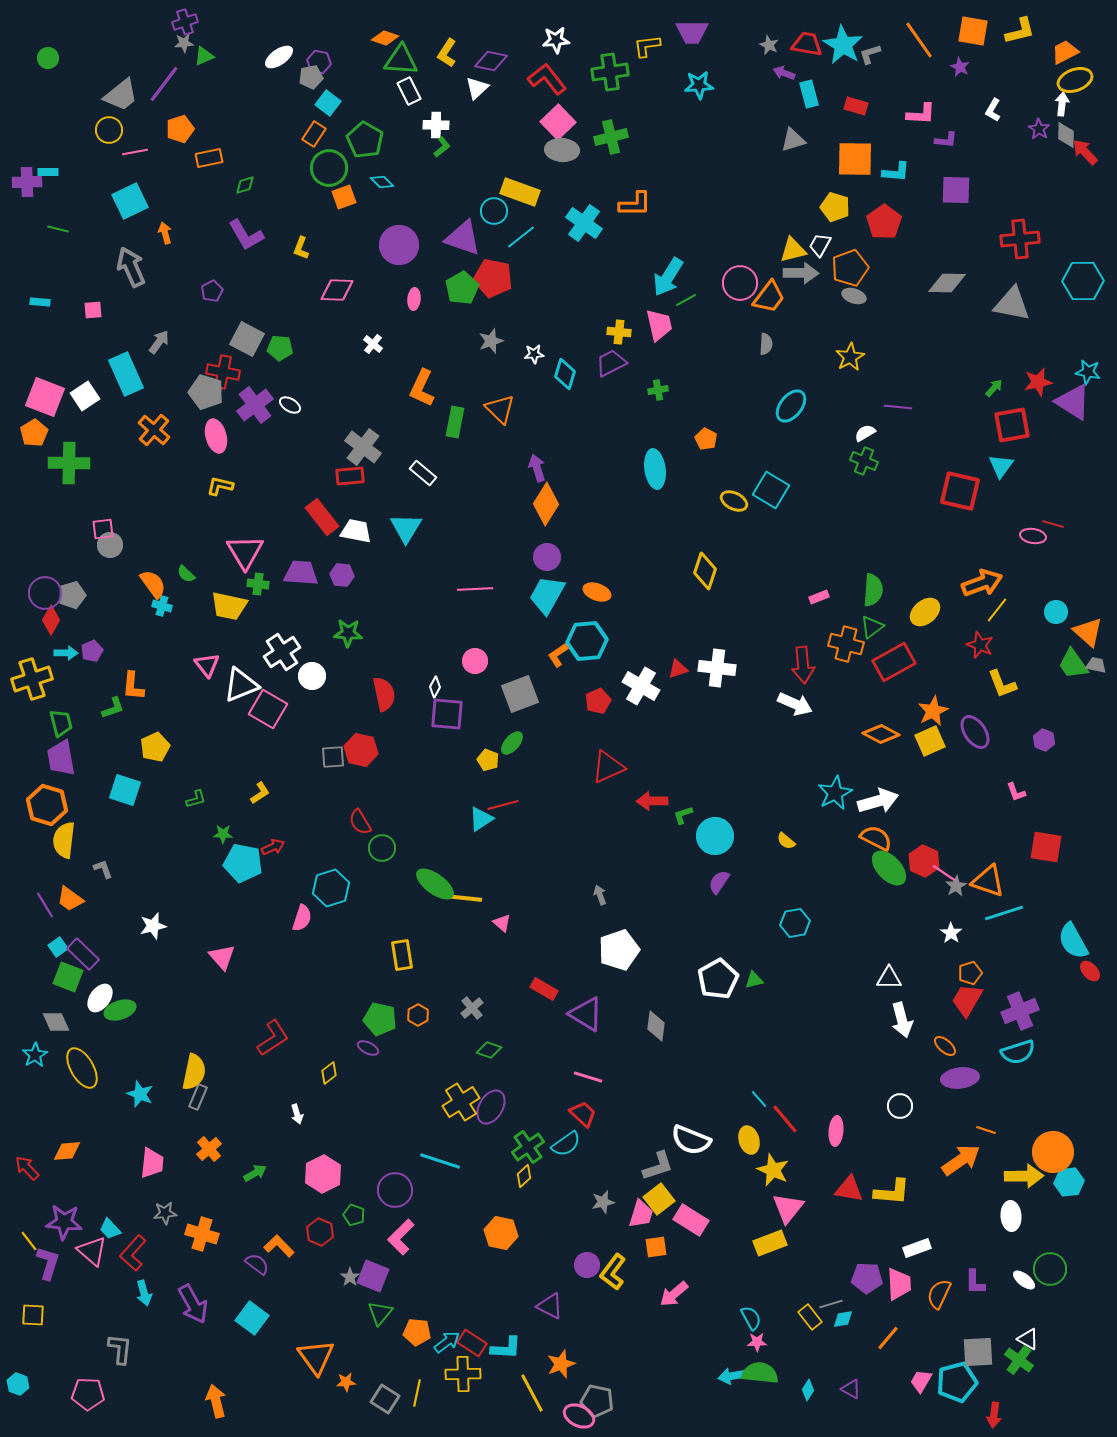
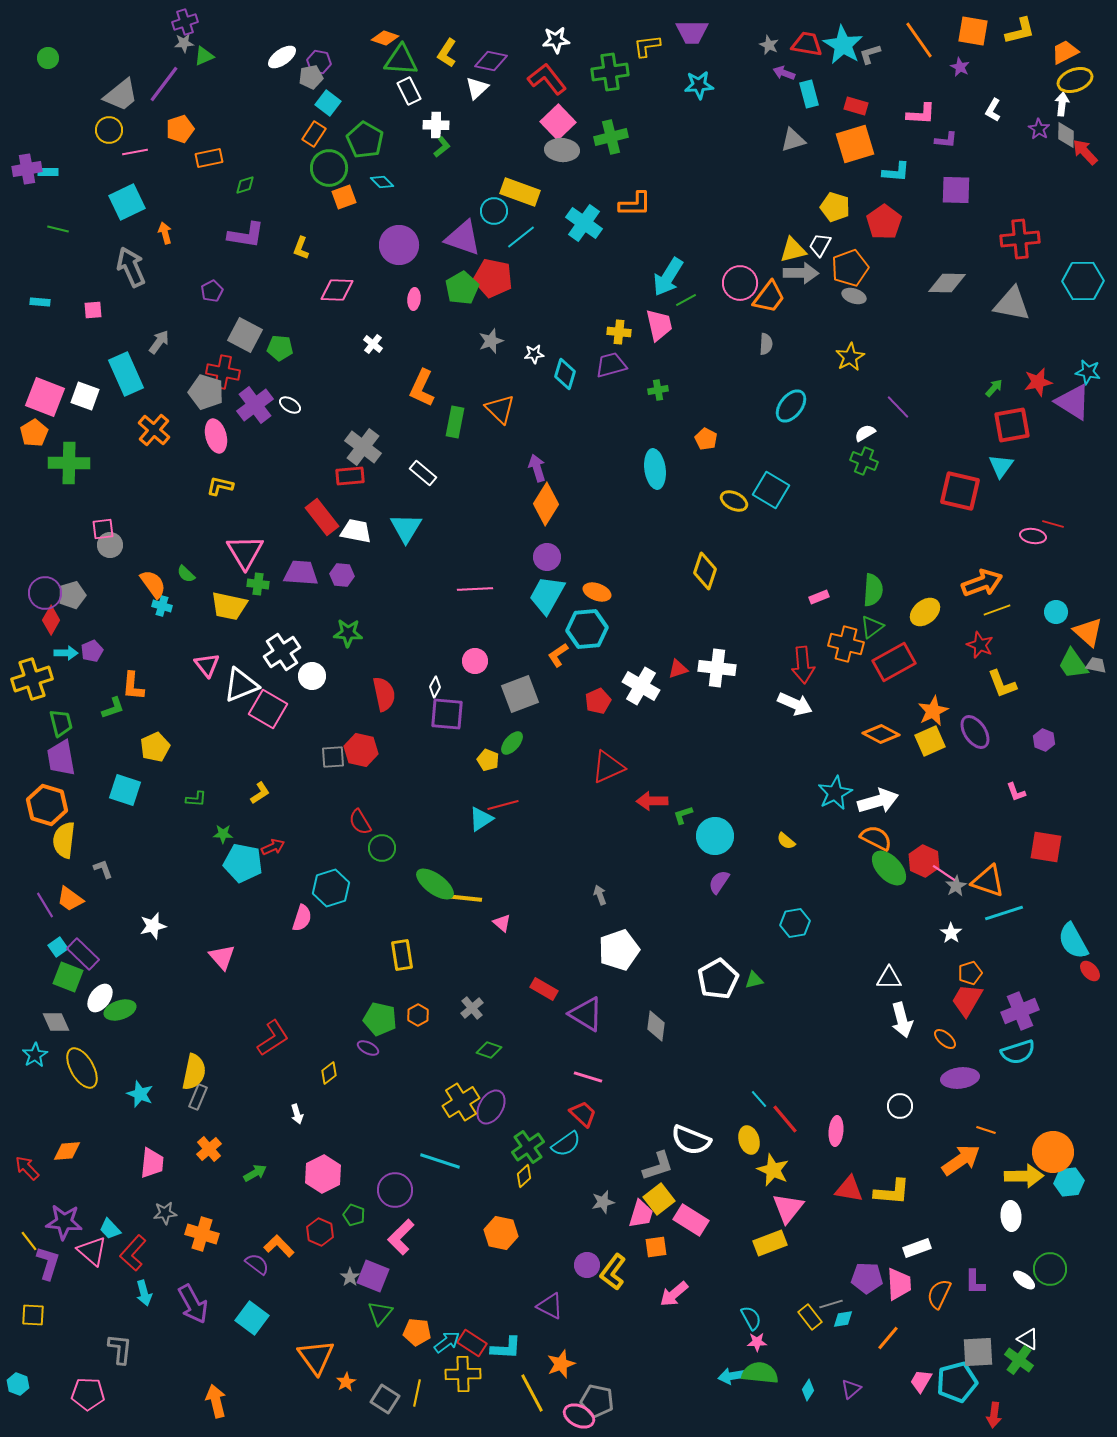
white ellipse at (279, 57): moved 3 px right
orange square at (855, 159): moved 15 px up; rotated 18 degrees counterclockwise
purple cross at (27, 182): moved 13 px up; rotated 8 degrees counterclockwise
cyan square at (130, 201): moved 3 px left, 1 px down
purple L-shape at (246, 235): rotated 51 degrees counterclockwise
gray square at (247, 339): moved 2 px left, 4 px up
purple trapezoid at (611, 363): moved 2 px down; rotated 12 degrees clockwise
white square at (85, 396): rotated 36 degrees counterclockwise
purple line at (898, 407): rotated 40 degrees clockwise
yellow line at (997, 610): rotated 32 degrees clockwise
cyan hexagon at (587, 641): moved 12 px up
green L-shape at (196, 799): rotated 20 degrees clockwise
orange ellipse at (945, 1046): moved 7 px up
orange star at (346, 1382): rotated 24 degrees counterclockwise
purple triangle at (851, 1389): rotated 50 degrees clockwise
